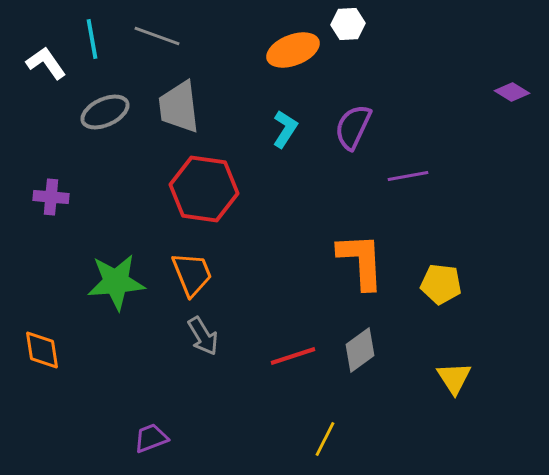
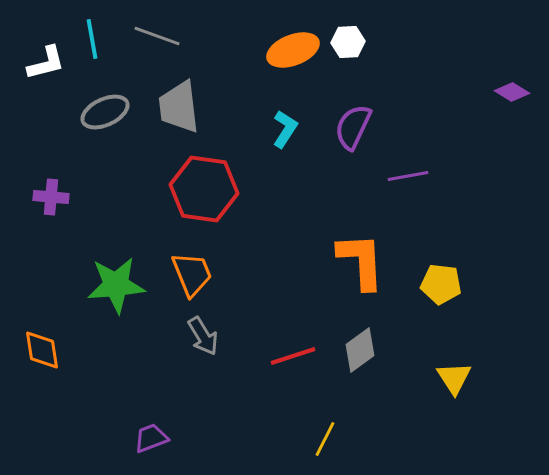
white hexagon: moved 18 px down
white L-shape: rotated 111 degrees clockwise
green star: moved 3 px down
